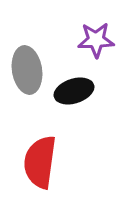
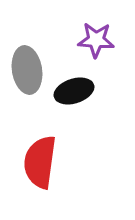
purple star: rotated 6 degrees clockwise
